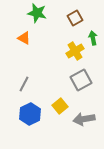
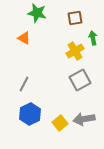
brown square: rotated 21 degrees clockwise
gray square: moved 1 px left
yellow square: moved 17 px down
